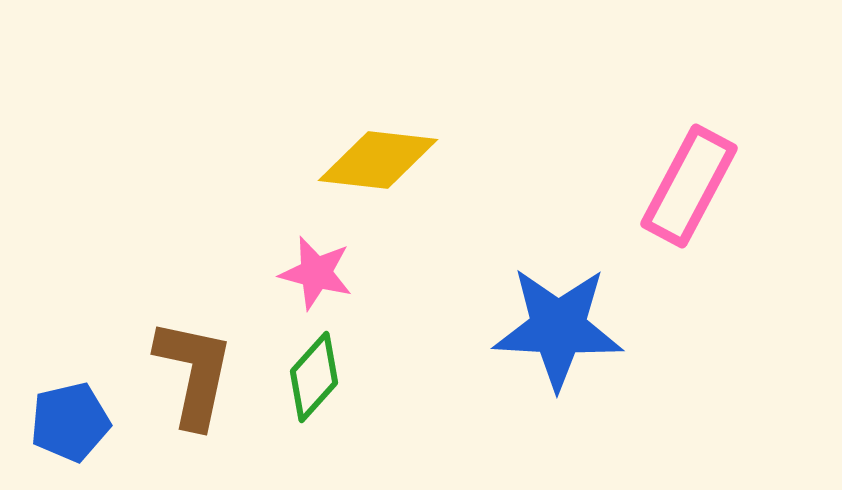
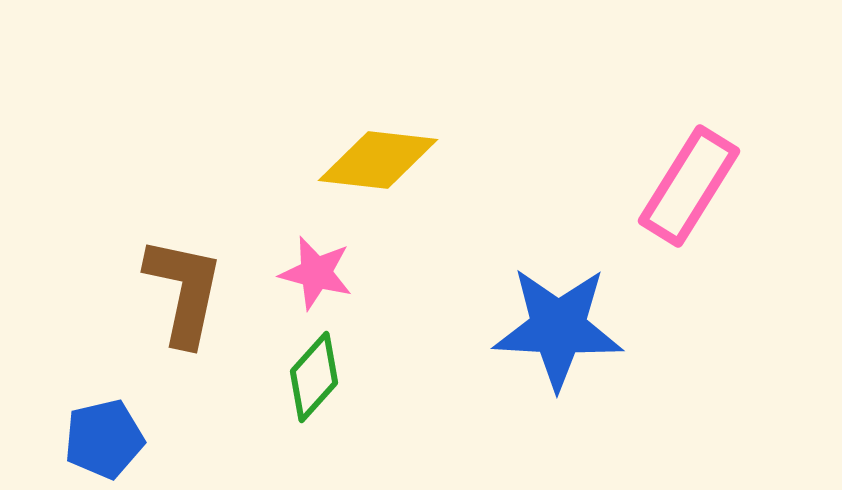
pink rectangle: rotated 4 degrees clockwise
brown L-shape: moved 10 px left, 82 px up
blue pentagon: moved 34 px right, 17 px down
